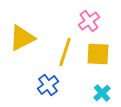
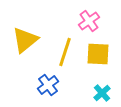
yellow triangle: moved 3 px right, 2 px down; rotated 12 degrees counterclockwise
